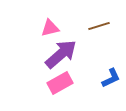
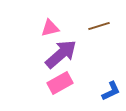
blue L-shape: moved 13 px down
